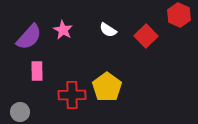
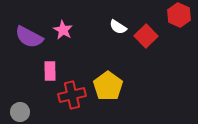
white semicircle: moved 10 px right, 3 px up
purple semicircle: rotated 76 degrees clockwise
pink rectangle: moved 13 px right
yellow pentagon: moved 1 px right, 1 px up
red cross: rotated 12 degrees counterclockwise
